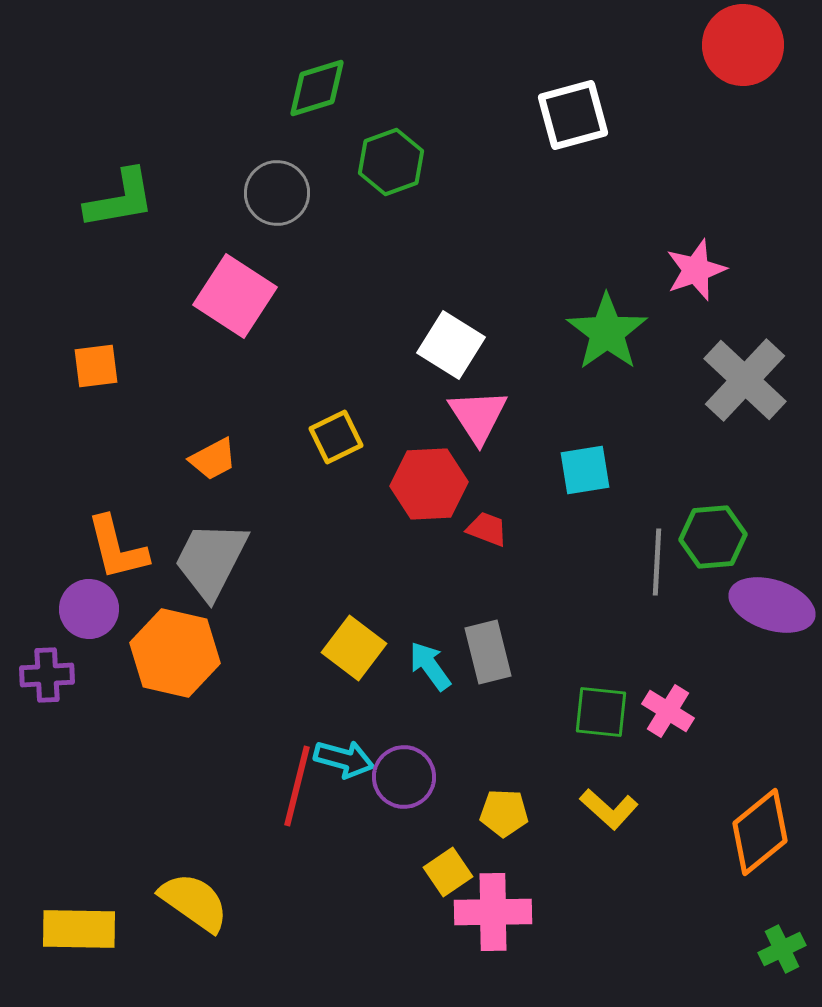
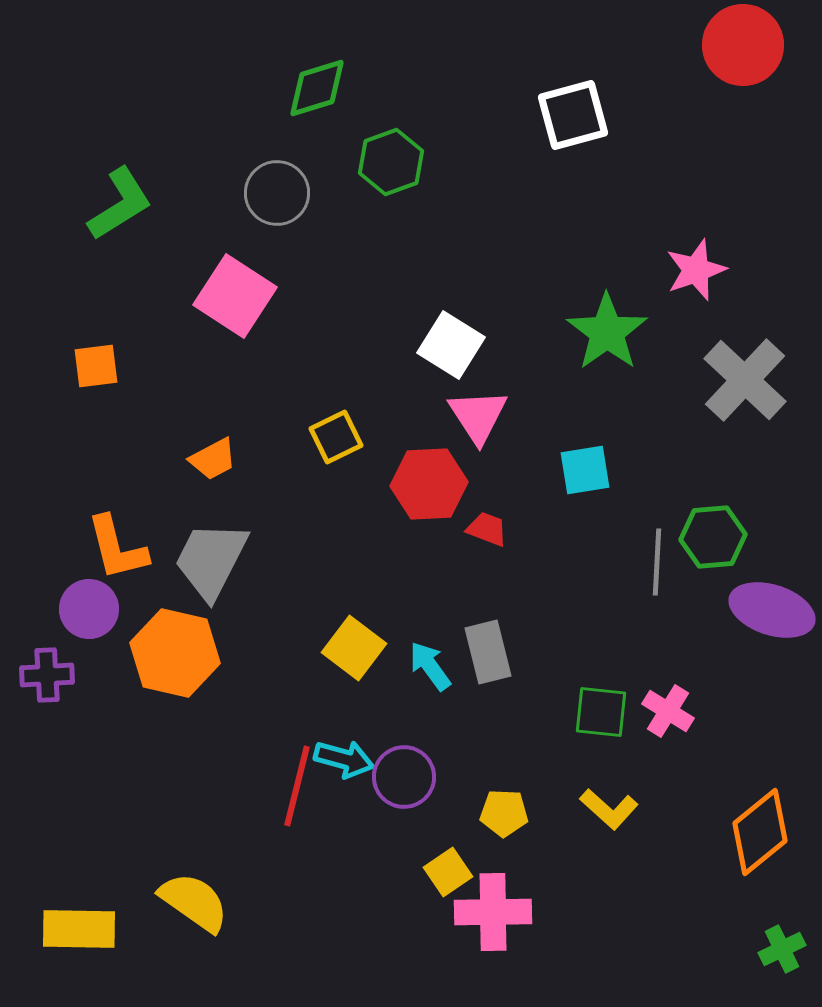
green L-shape at (120, 199): moved 5 px down; rotated 22 degrees counterclockwise
purple ellipse at (772, 605): moved 5 px down
